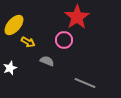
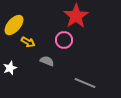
red star: moved 1 px left, 1 px up
